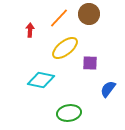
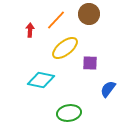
orange line: moved 3 px left, 2 px down
